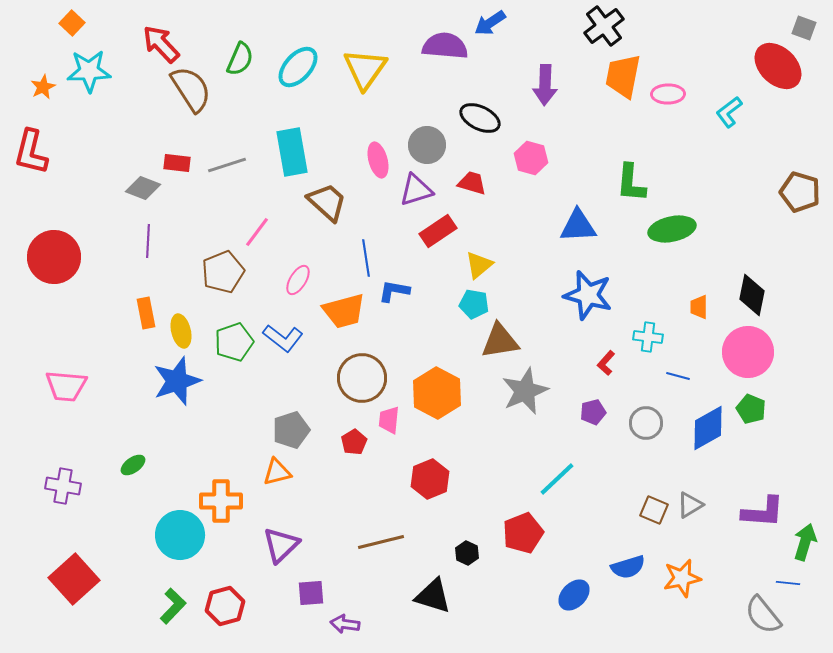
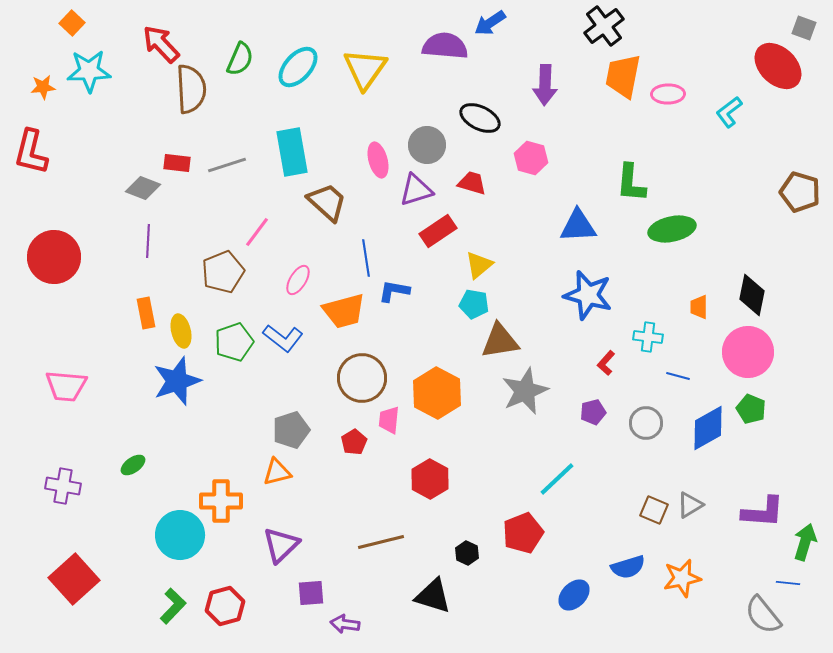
orange star at (43, 87): rotated 20 degrees clockwise
brown semicircle at (191, 89): rotated 30 degrees clockwise
red hexagon at (430, 479): rotated 9 degrees counterclockwise
